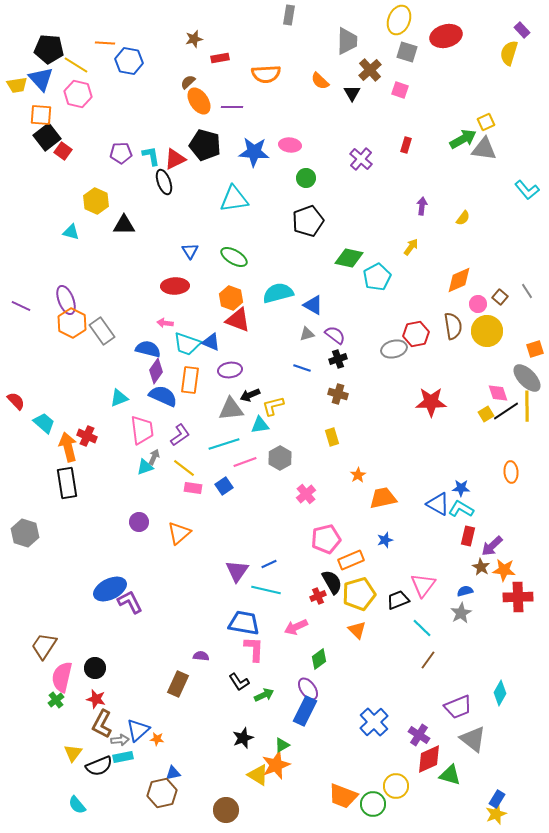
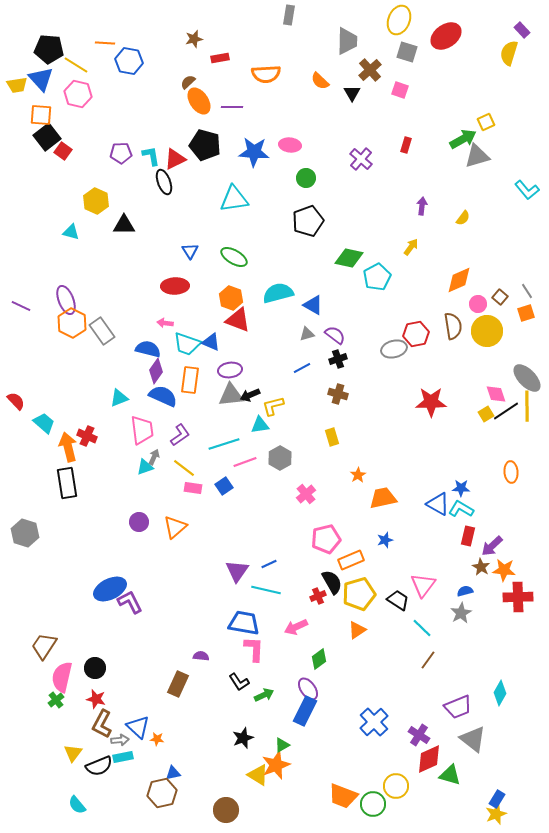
red ellipse at (446, 36): rotated 20 degrees counterclockwise
gray triangle at (484, 149): moved 7 px left, 7 px down; rotated 24 degrees counterclockwise
orange square at (535, 349): moved 9 px left, 36 px up
blue line at (302, 368): rotated 48 degrees counterclockwise
pink diamond at (498, 393): moved 2 px left, 1 px down
gray triangle at (231, 409): moved 14 px up
orange triangle at (179, 533): moved 4 px left, 6 px up
black trapezoid at (398, 600): rotated 55 degrees clockwise
orange triangle at (357, 630): rotated 42 degrees clockwise
blue triangle at (138, 730): moved 3 px up; rotated 35 degrees counterclockwise
